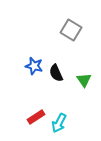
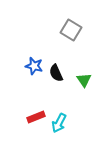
red rectangle: rotated 12 degrees clockwise
